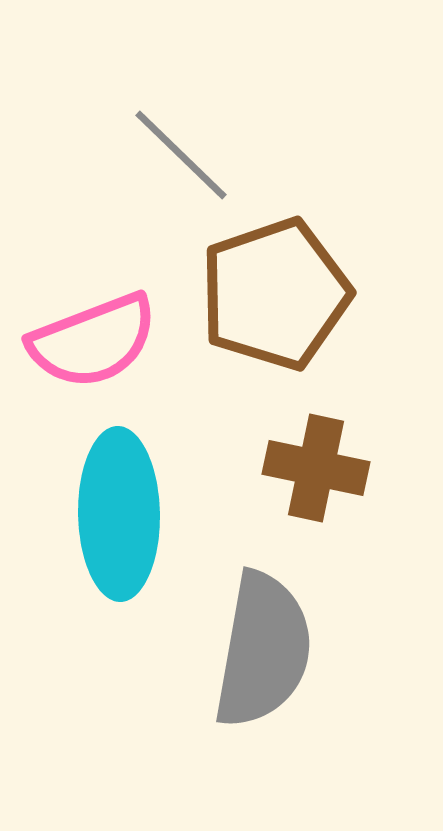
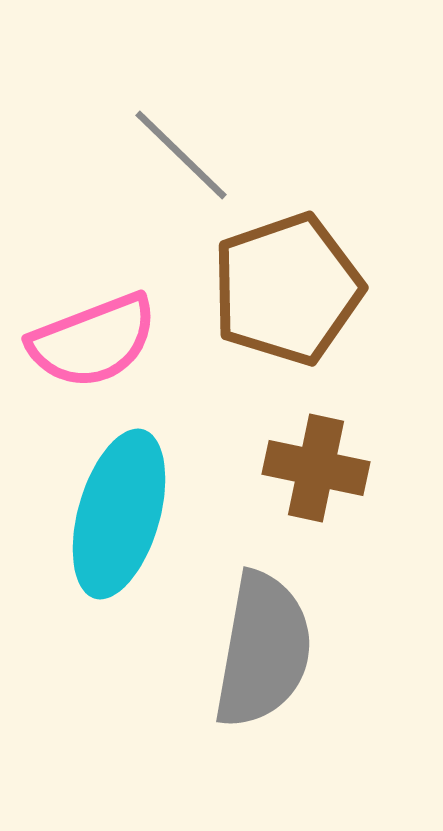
brown pentagon: moved 12 px right, 5 px up
cyan ellipse: rotated 17 degrees clockwise
